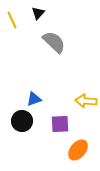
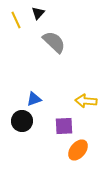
yellow line: moved 4 px right
purple square: moved 4 px right, 2 px down
